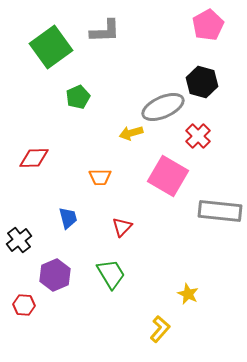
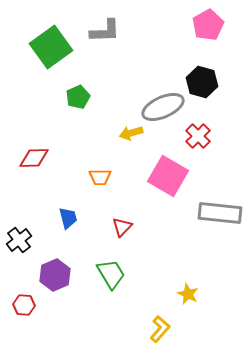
gray rectangle: moved 2 px down
